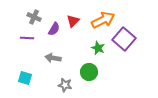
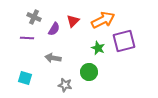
purple square: moved 2 px down; rotated 35 degrees clockwise
